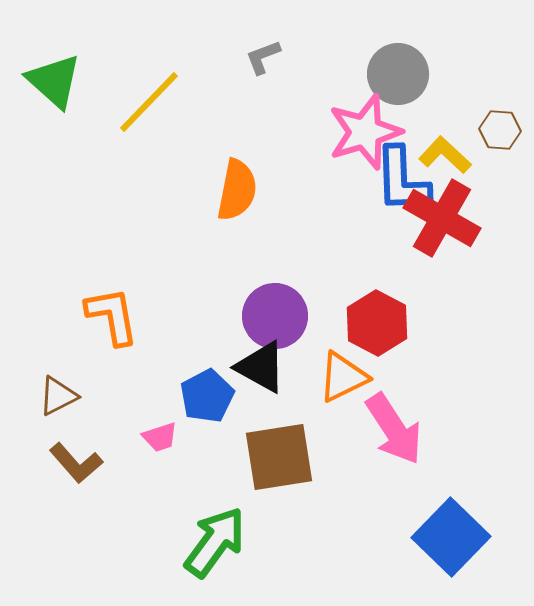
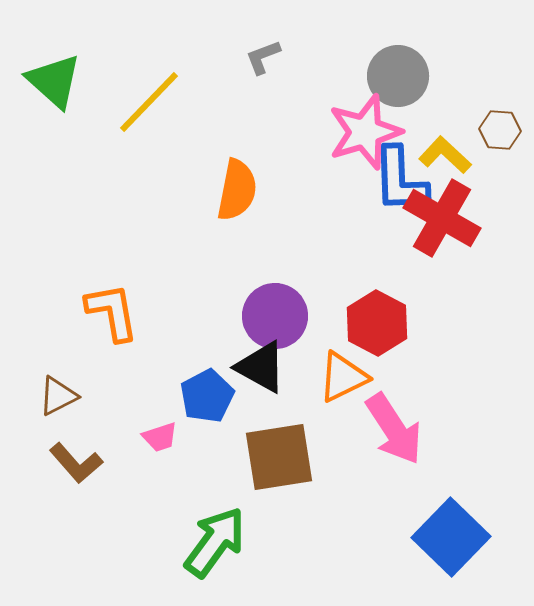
gray circle: moved 2 px down
blue L-shape: moved 2 px left
orange L-shape: moved 4 px up
